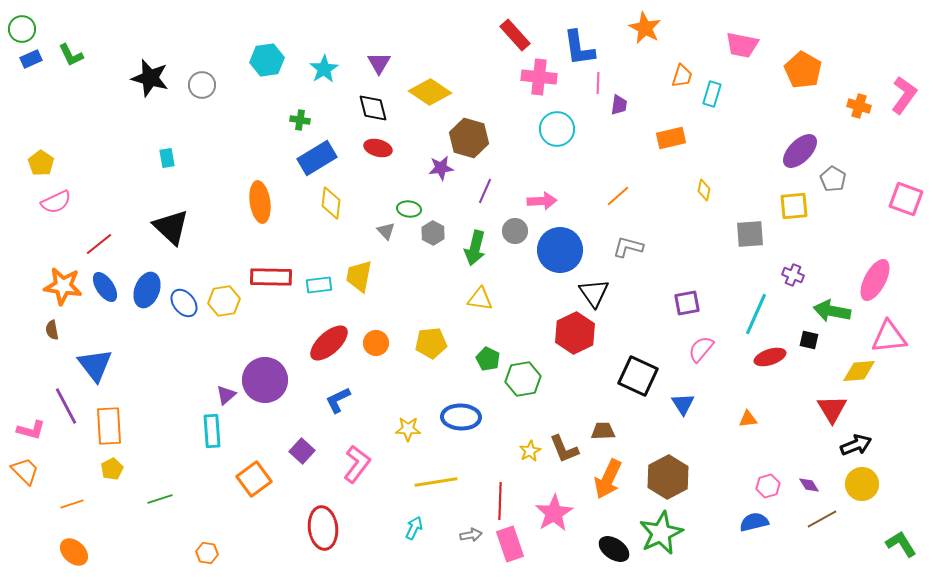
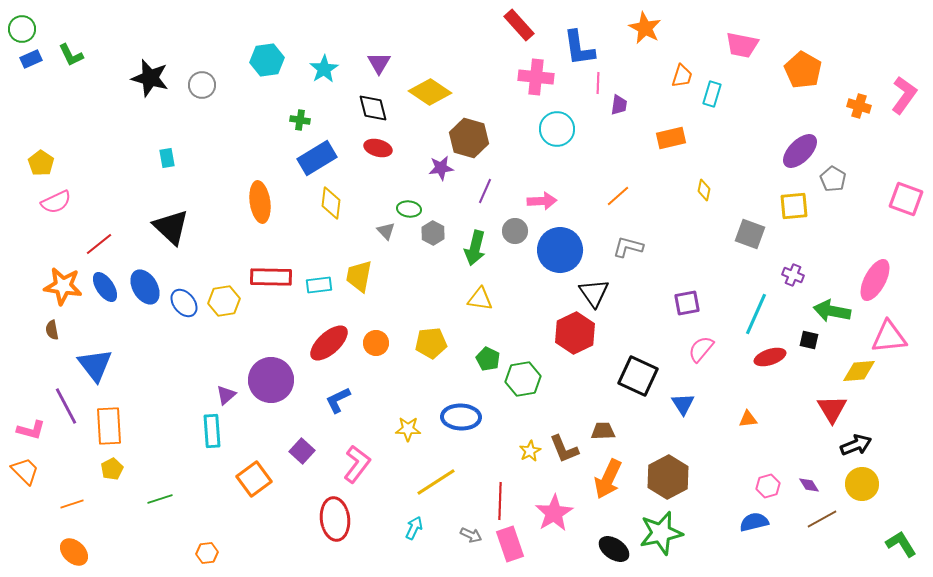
red rectangle at (515, 35): moved 4 px right, 10 px up
pink cross at (539, 77): moved 3 px left
gray square at (750, 234): rotated 24 degrees clockwise
blue ellipse at (147, 290): moved 2 px left, 3 px up; rotated 52 degrees counterclockwise
purple circle at (265, 380): moved 6 px right
yellow line at (436, 482): rotated 24 degrees counterclockwise
red ellipse at (323, 528): moved 12 px right, 9 px up
green star at (661, 533): rotated 12 degrees clockwise
gray arrow at (471, 535): rotated 35 degrees clockwise
orange hexagon at (207, 553): rotated 15 degrees counterclockwise
